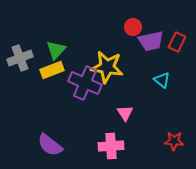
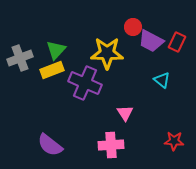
purple trapezoid: rotated 40 degrees clockwise
yellow star: moved 14 px up; rotated 8 degrees counterclockwise
pink cross: moved 1 px up
